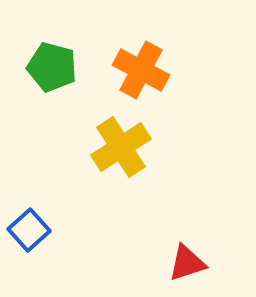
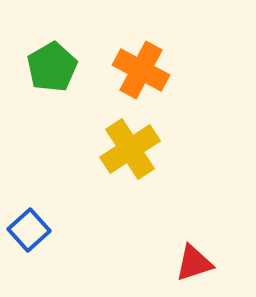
green pentagon: rotated 27 degrees clockwise
yellow cross: moved 9 px right, 2 px down
red triangle: moved 7 px right
